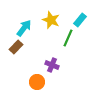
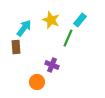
brown rectangle: rotated 48 degrees counterclockwise
